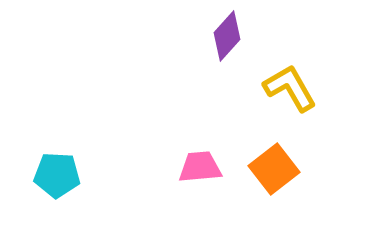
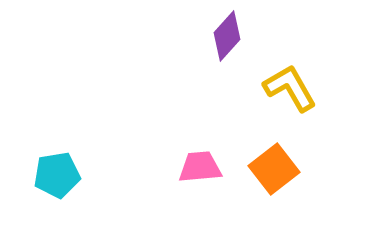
cyan pentagon: rotated 12 degrees counterclockwise
